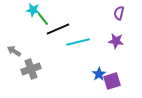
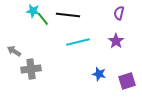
cyan star: moved 1 px down
black line: moved 10 px right, 14 px up; rotated 30 degrees clockwise
purple star: rotated 28 degrees clockwise
gray cross: rotated 12 degrees clockwise
blue star: rotated 24 degrees counterclockwise
purple square: moved 15 px right
